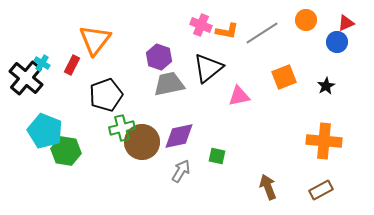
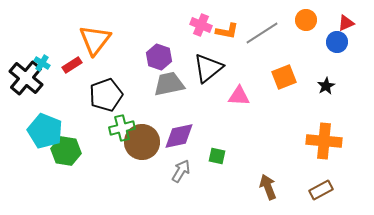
red rectangle: rotated 30 degrees clockwise
pink triangle: rotated 15 degrees clockwise
